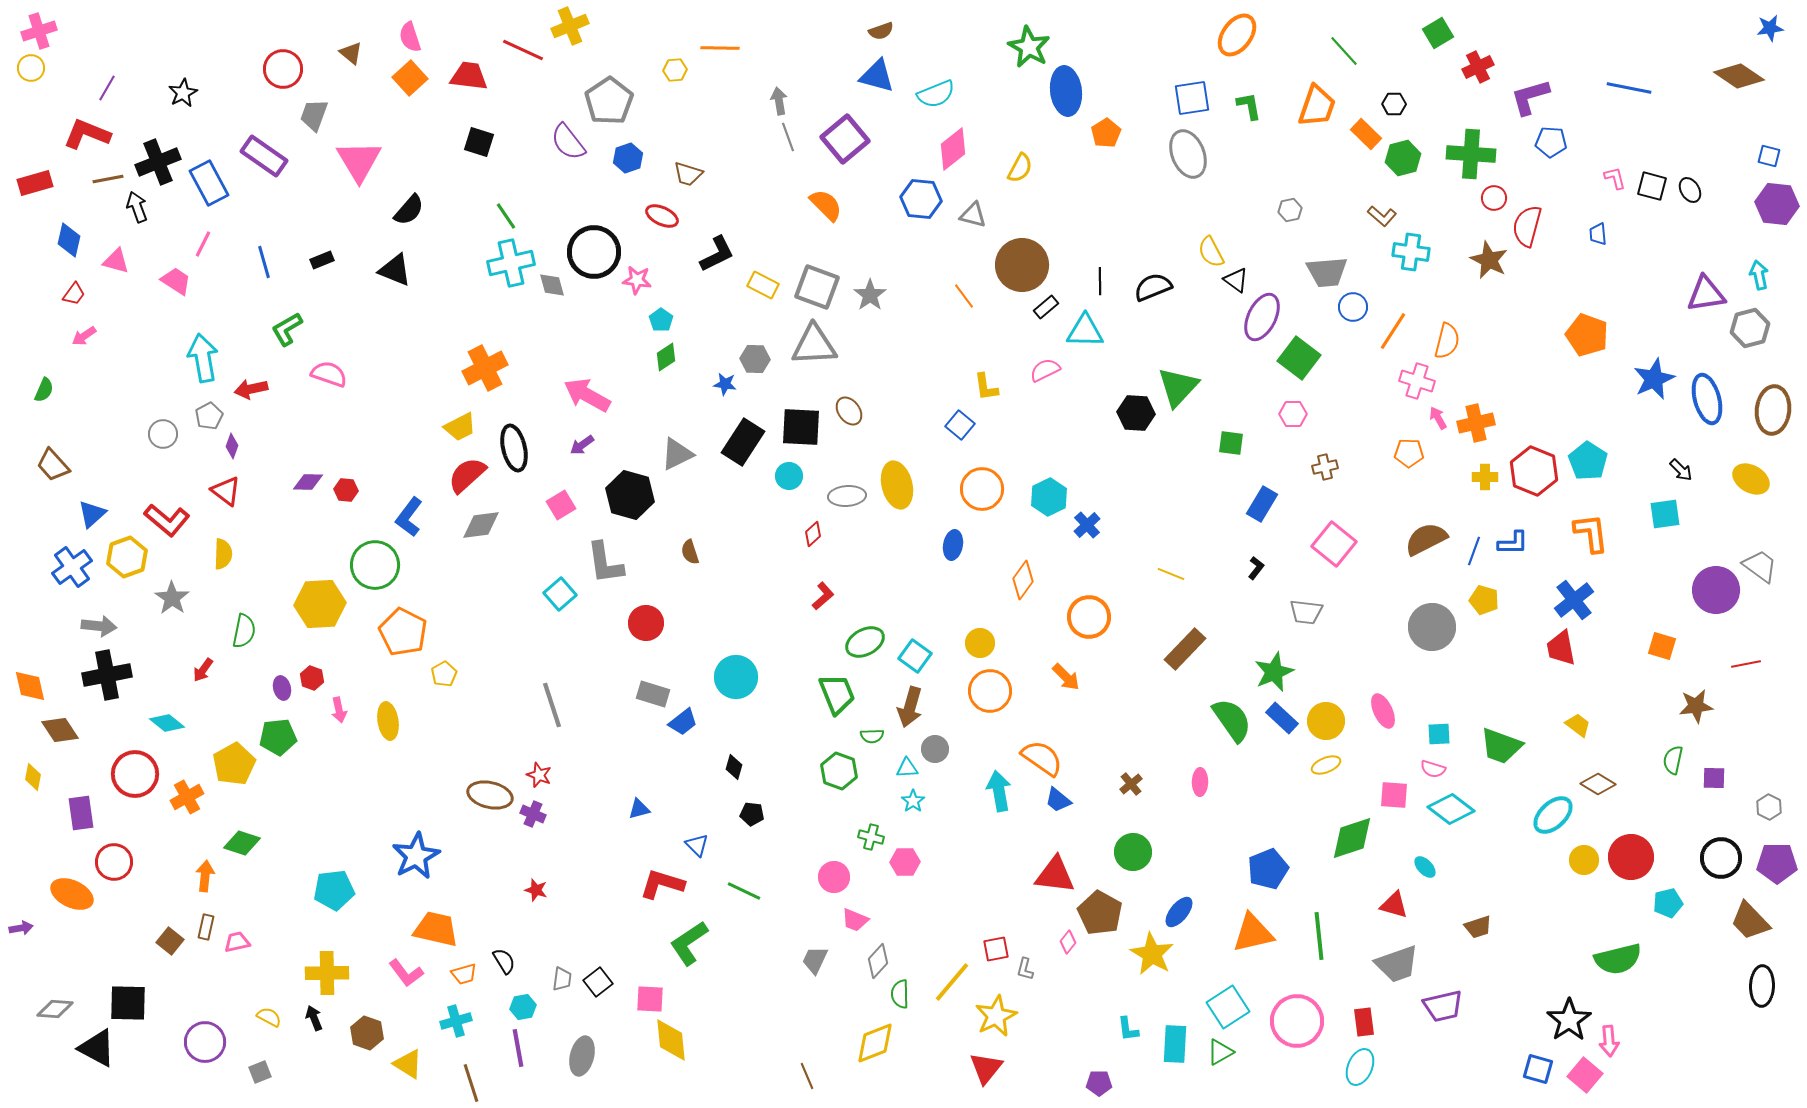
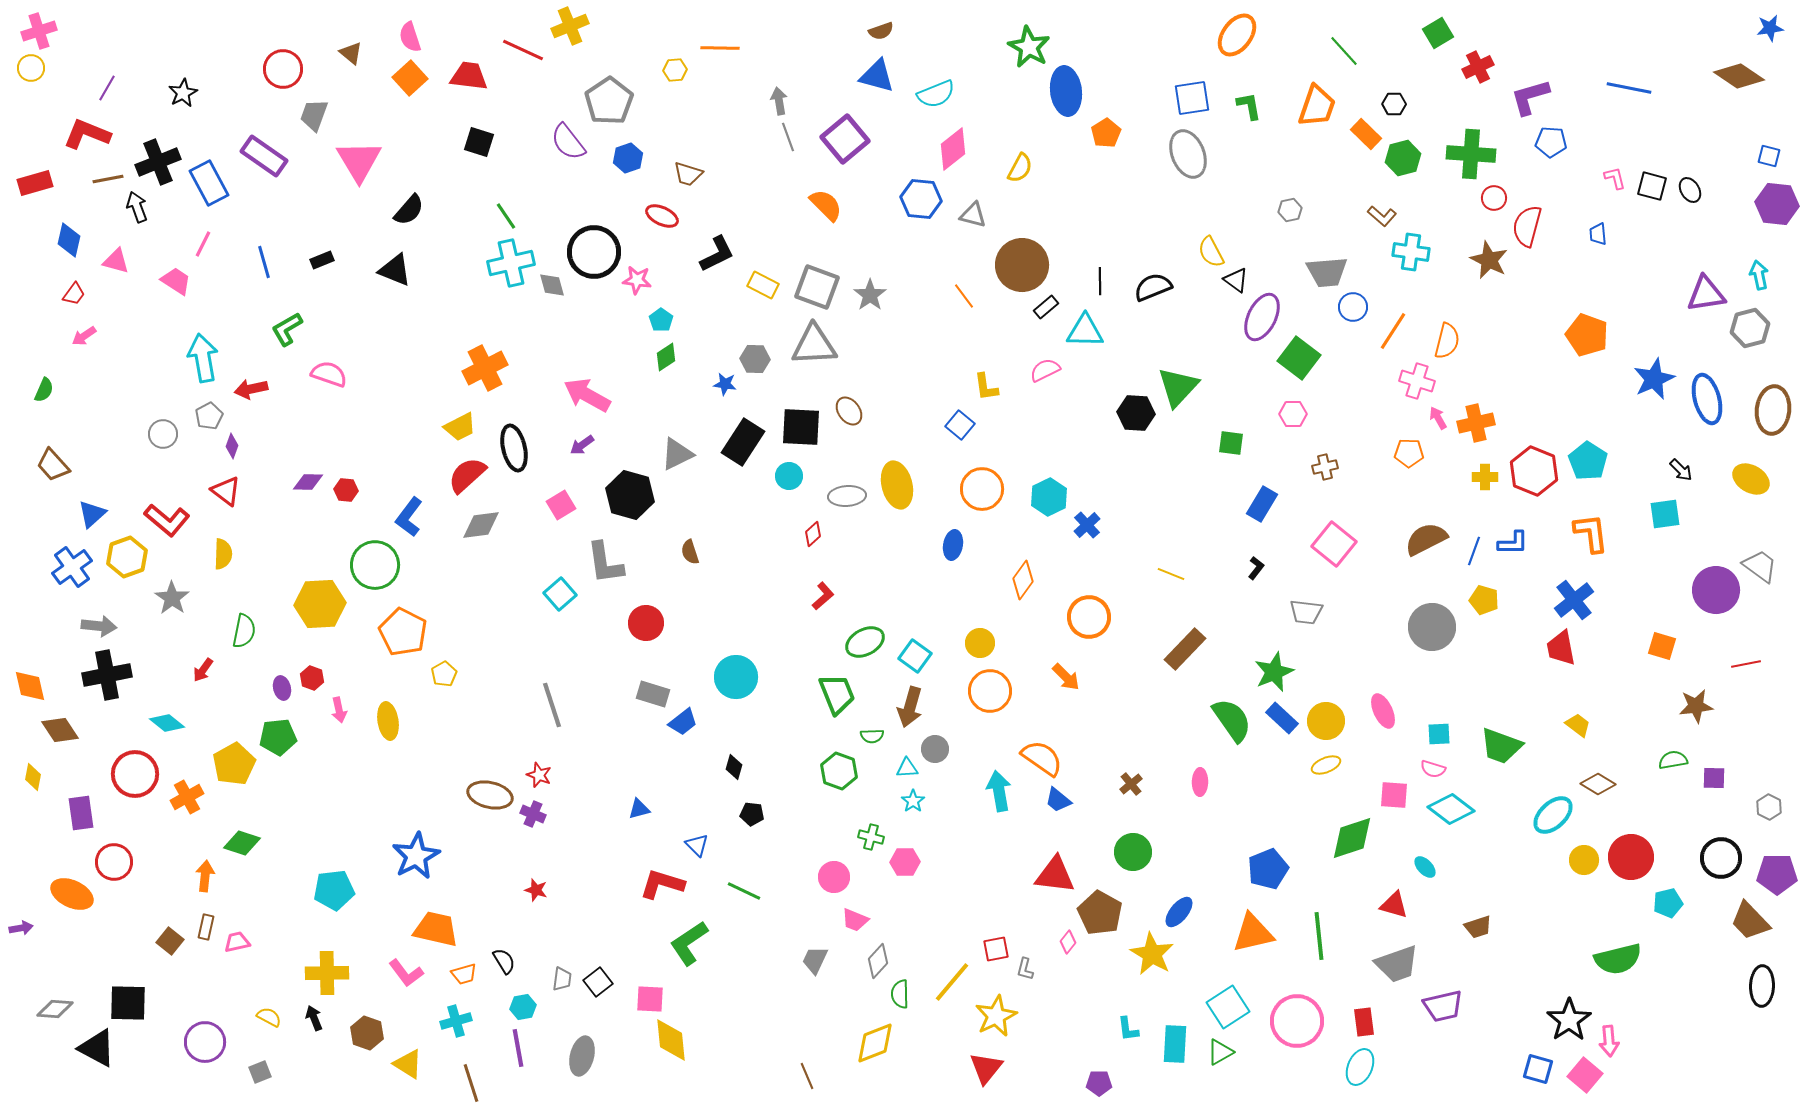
green semicircle at (1673, 760): rotated 68 degrees clockwise
purple pentagon at (1777, 863): moved 11 px down
